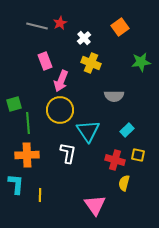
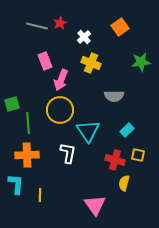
white cross: moved 1 px up
pink arrow: moved 1 px up
green square: moved 2 px left
